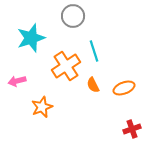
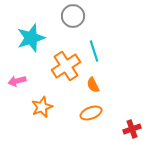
orange ellipse: moved 33 px left, 25 px down
